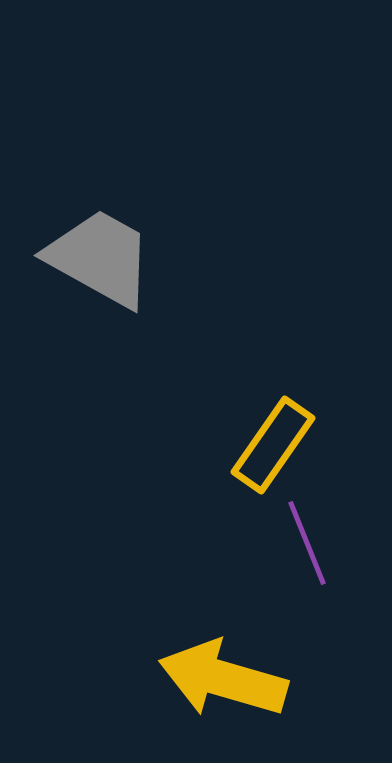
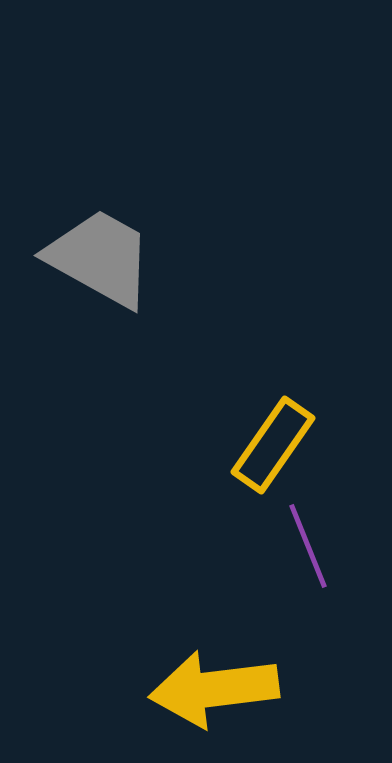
purple line: moved 1 px right, 3 px down
yellow arrow: moved 9 px left, 10 px down; rotated 23 degrees counterclockwise
